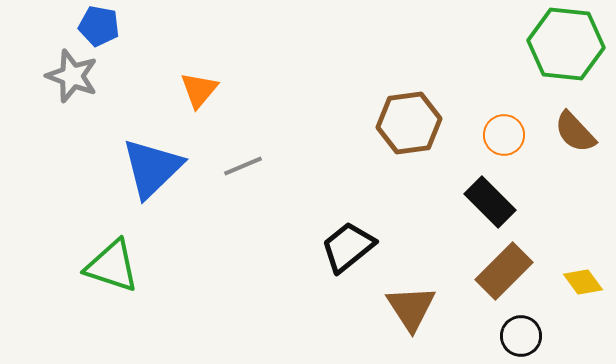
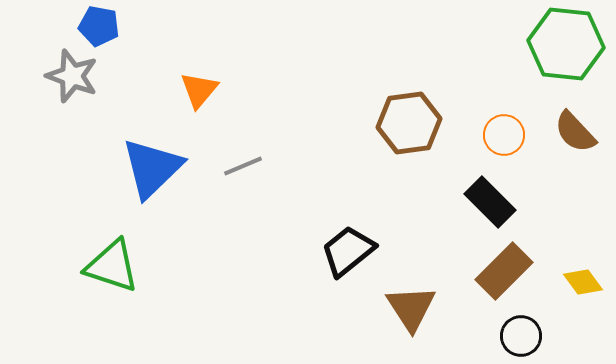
black trapezoid: moved 4 px down
